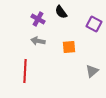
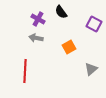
gray arrow: moved 2 px left, 3 px up
orange square: rotated 24 degrees counterclockwise
gray triangle: moved 1 px left, 2 px up
